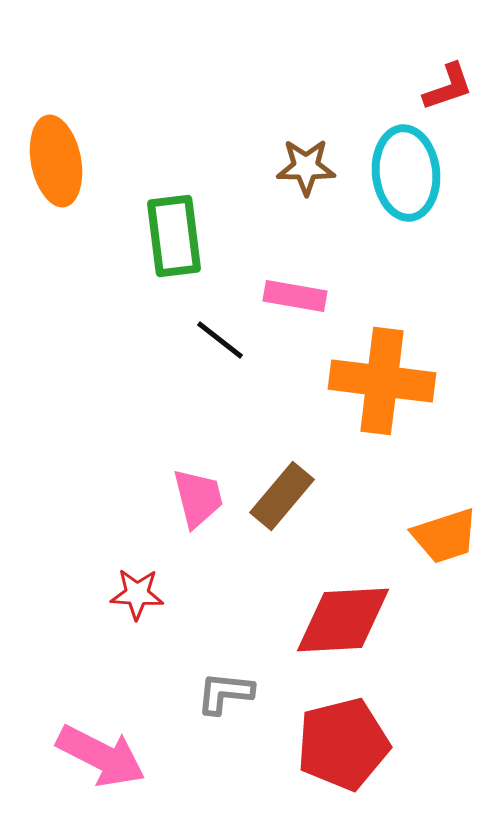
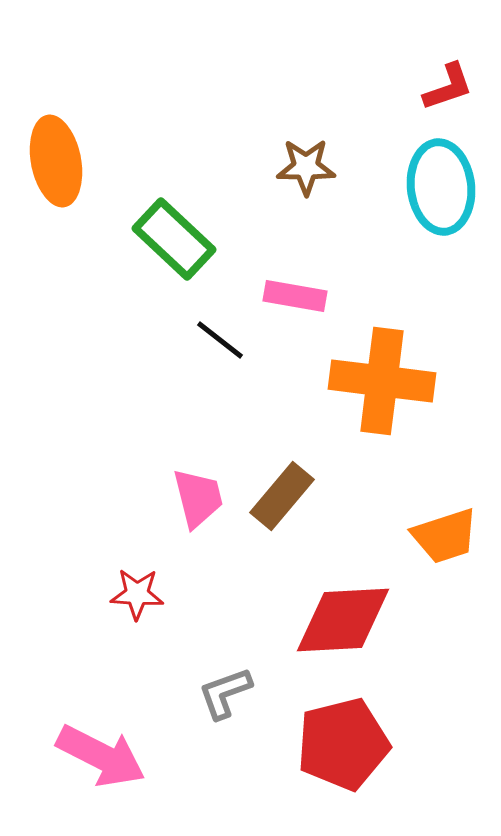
cyan ellipse: moved 35 px right, 14 px down
green rectangle: moved 3 px down; rotated 40 degrees counterclockwise
gray L-shape: rotated 26 degrees counterclockwise
